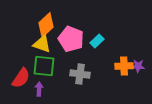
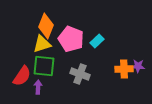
orange diamond: moved 1 px down; rotated 25 degrees counterclockwise
yellow triangle: rotated 36 degrees counterclockwise
orange cross: moved 3 px down
gray cross: rotated 12 degrees clockwise
red semicircle: moved 1 px right, 2 px up
purple arrow: moved 1 px left, 2 px up
